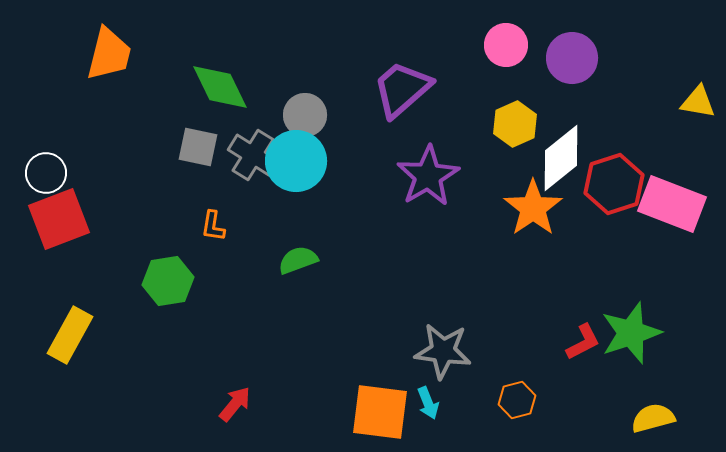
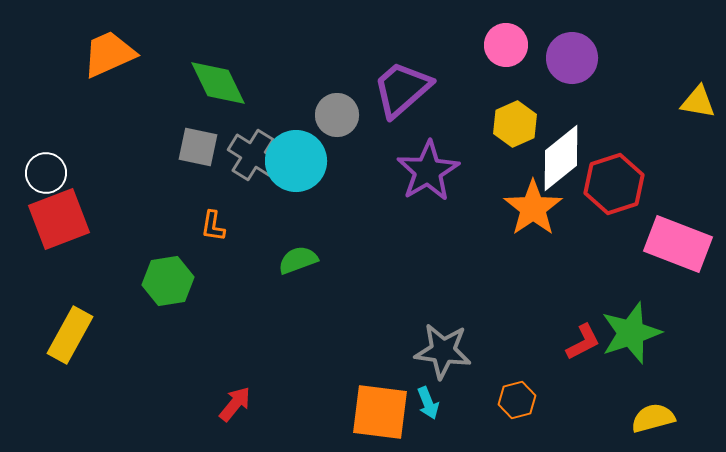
orange trapezoid: rotated 128 degrees counterclockwise
green diamond: moved 2 px left, 4 px up
gray circle: moved 32 px right
purple star: moved 5 px up
pink rectangle: moved 6 px right, 40 px down
